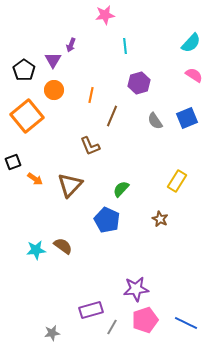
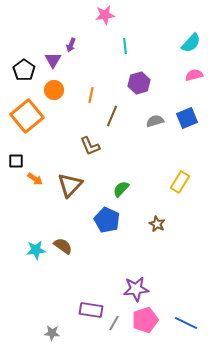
pink semicircle: rotated 48 degrees counterclockwise
gray semicircle: rotated 108 degrees clockwise
black square: moved 3 px right, 1 px up; rotated 21 degrees clockwise
yellow rectangle: moved 3 px right, 1 px down
brown star: moved 3 px left, 5 px down
purple rectangle: rotated 25 degrees clockwise
gray line: moved 2 px right, 4 px up
gray star: rotated 14 degrees clockwise
